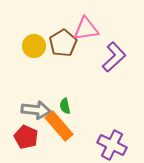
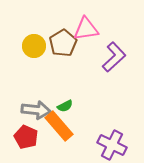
green semicircle: rotated 105 degrees counterclockwise
